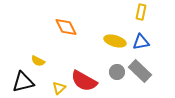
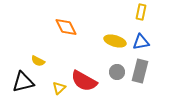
gray rectangle: rotated 60 degrees clockwise
